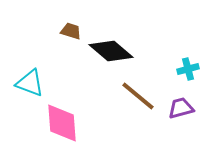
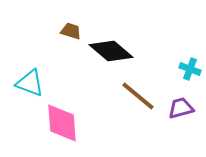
cyan cross: moved 2 px right; rotated 35 degrees clockwise
